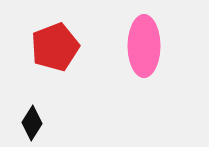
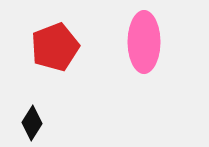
pink ellipse: moved 4 px up
